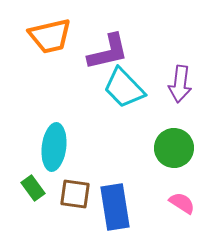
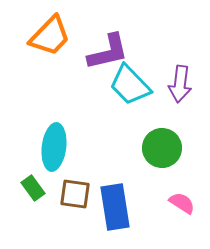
orange trapezoid: rotated 33 degrees counterclockwise
cyan trapezoid: moved 6 px right, 3 px up
green circle: moved 12 px left
